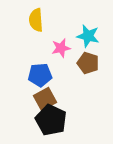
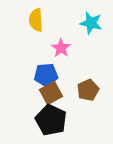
cyan star: moved 3 px right, 13 px up
pink star: rotated 24 degrees counterclockwise
brown pentagon: moved 27 px down; rotated 30 degrees clockwise
blue pentagon: moved 6 px right
brown square: moved 6 px right, 6 px up
